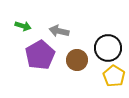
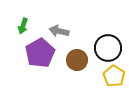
green arrow: rotated 91 degrees clockwise
purple pentagon: moved 2 px up
